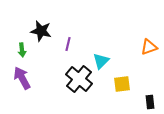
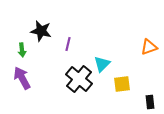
cyan triangle: moved 1 px right, 3 px down
